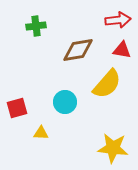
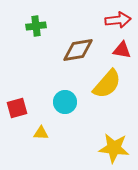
yellow star: moved 1 px right
